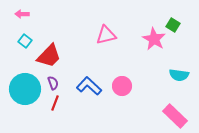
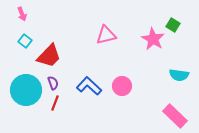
pink arrow: rotated 112 degrees counterclockwise
pink star: moved 1 px left
cyan circle: moved 1 px right, 1 px down
